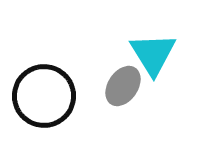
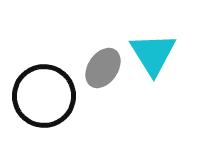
gray ellipse: moved 20 px left, 18 px up
